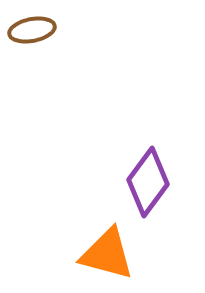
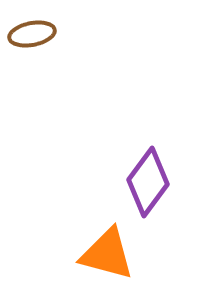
brown ellipse: moved 4 px down
